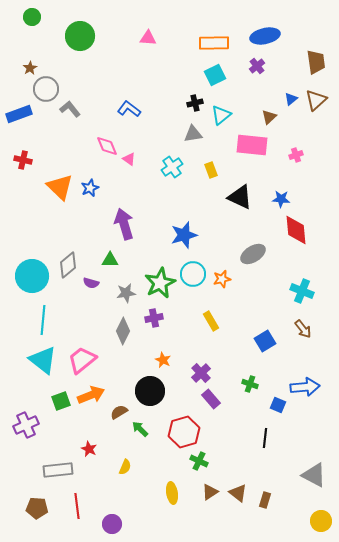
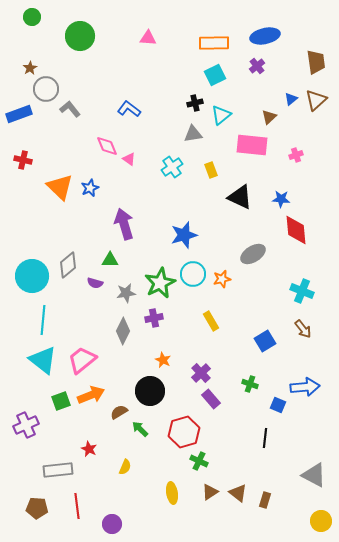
purple semicircle at (91, 283): moved 4 px right
